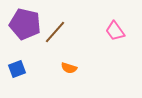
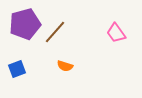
purple pentagon: rotated 28 degrees counterclockwise
pink trapezoid: moved 1 px right, 2 px down
orange semicircle: moved 4 px left, 2 px up
